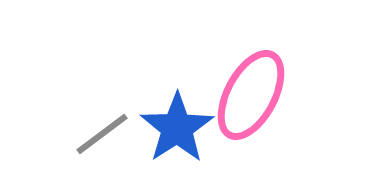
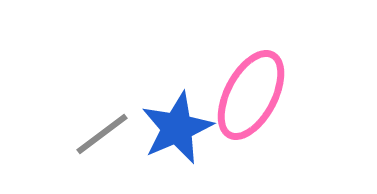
blue star: rotated 10 degrees clockwise
